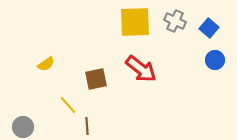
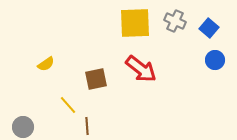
yellow square: moved 1 px down
